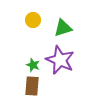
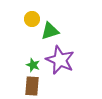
yellow circle: moved 1 px left, 1 px up
green triangle: moved 13 px left, 3 px down
